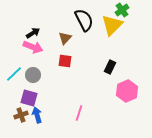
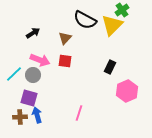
black semicircle: moved 1 px right; rotated 145 degrees clockwise
pink arrow: moved 7 px right, 13 px down
brown cross: moved 1 px left, 2 px down; rotated 16 degrees clockwise
